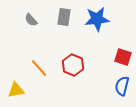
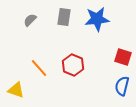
gray semicircle: moved 1 px left; rotated 88 degrees clockwise
yellow triangle: rotated 30 degrees clockwise
